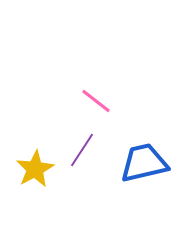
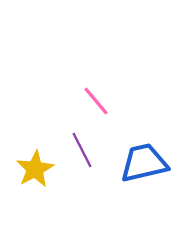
pink line: rotated 12 degrees clockwise
purple line: rotated 60 degrees counterclockwise
